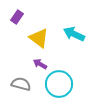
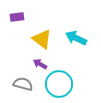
purple rectangle: rotated 48 degrees clockwise
cyan arrow: moved 2 px right, 4 px down
yellow triangle: moved 3 px right, 1 px down
gray semicircle: moved 2 px right
